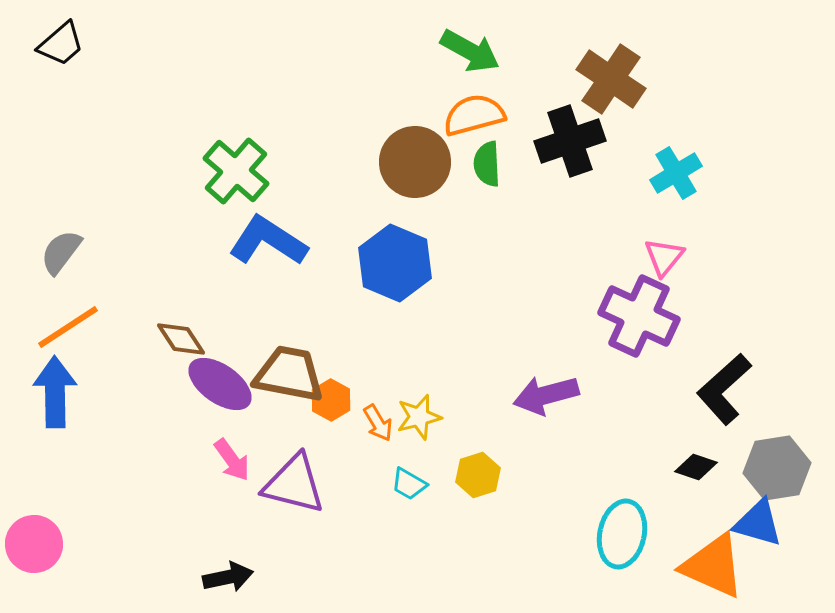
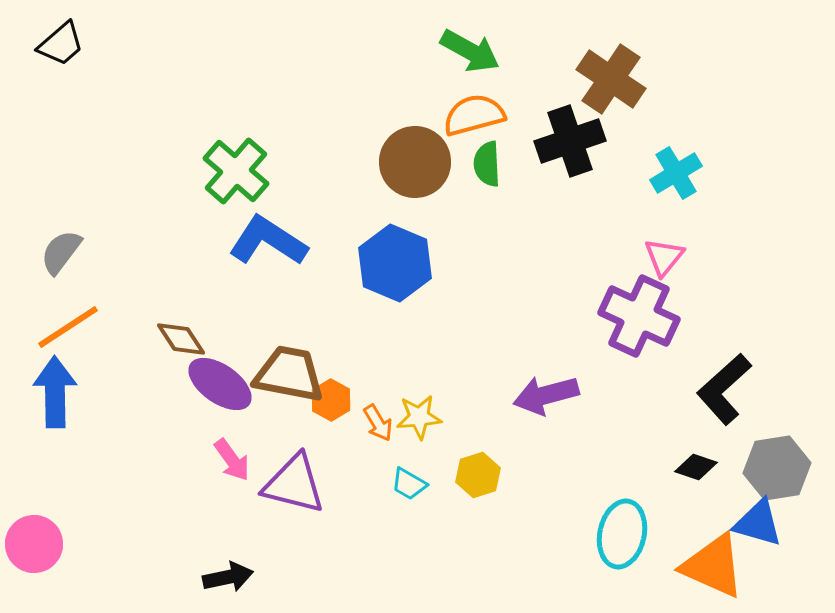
yellow star: rotated 9 degrees clockwise
